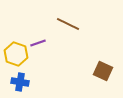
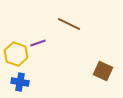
brown line: moved 1 px right
